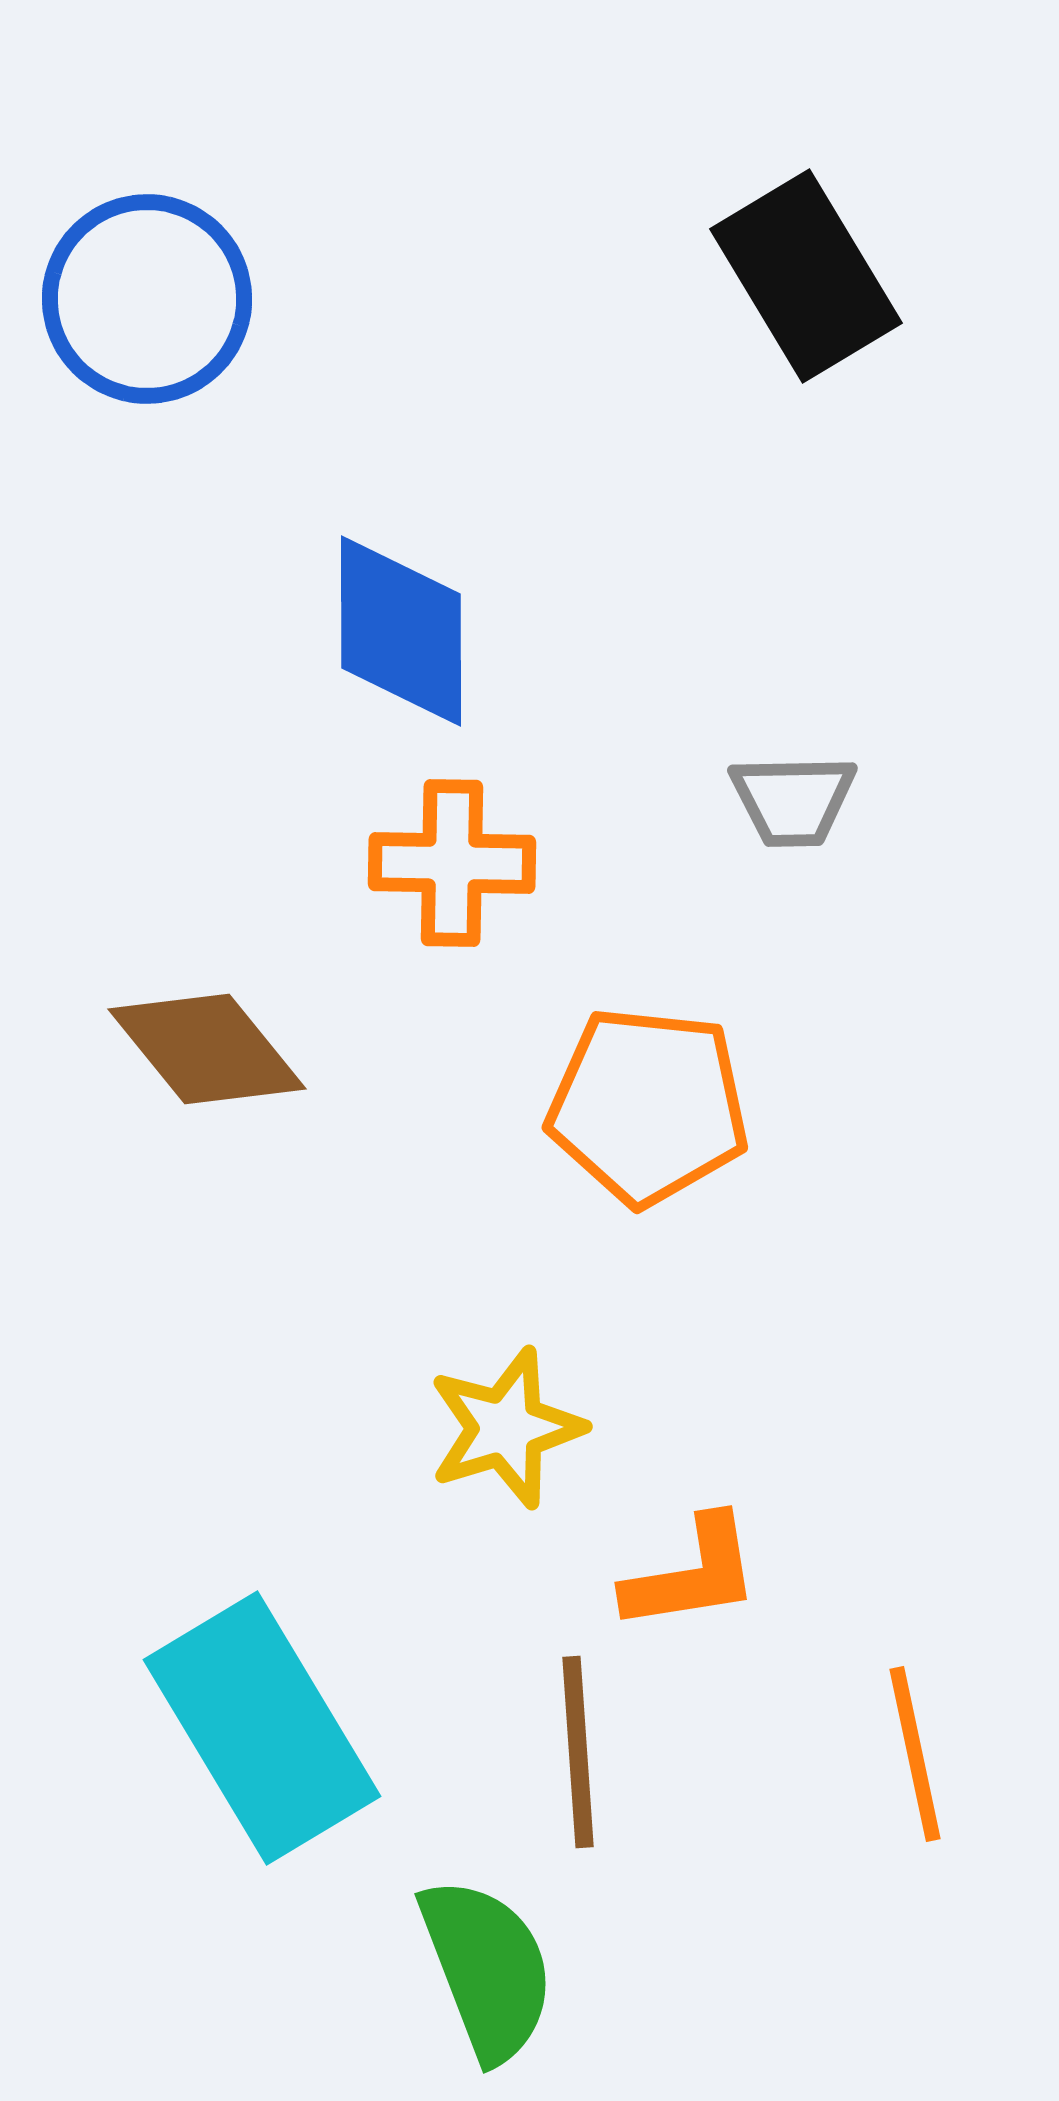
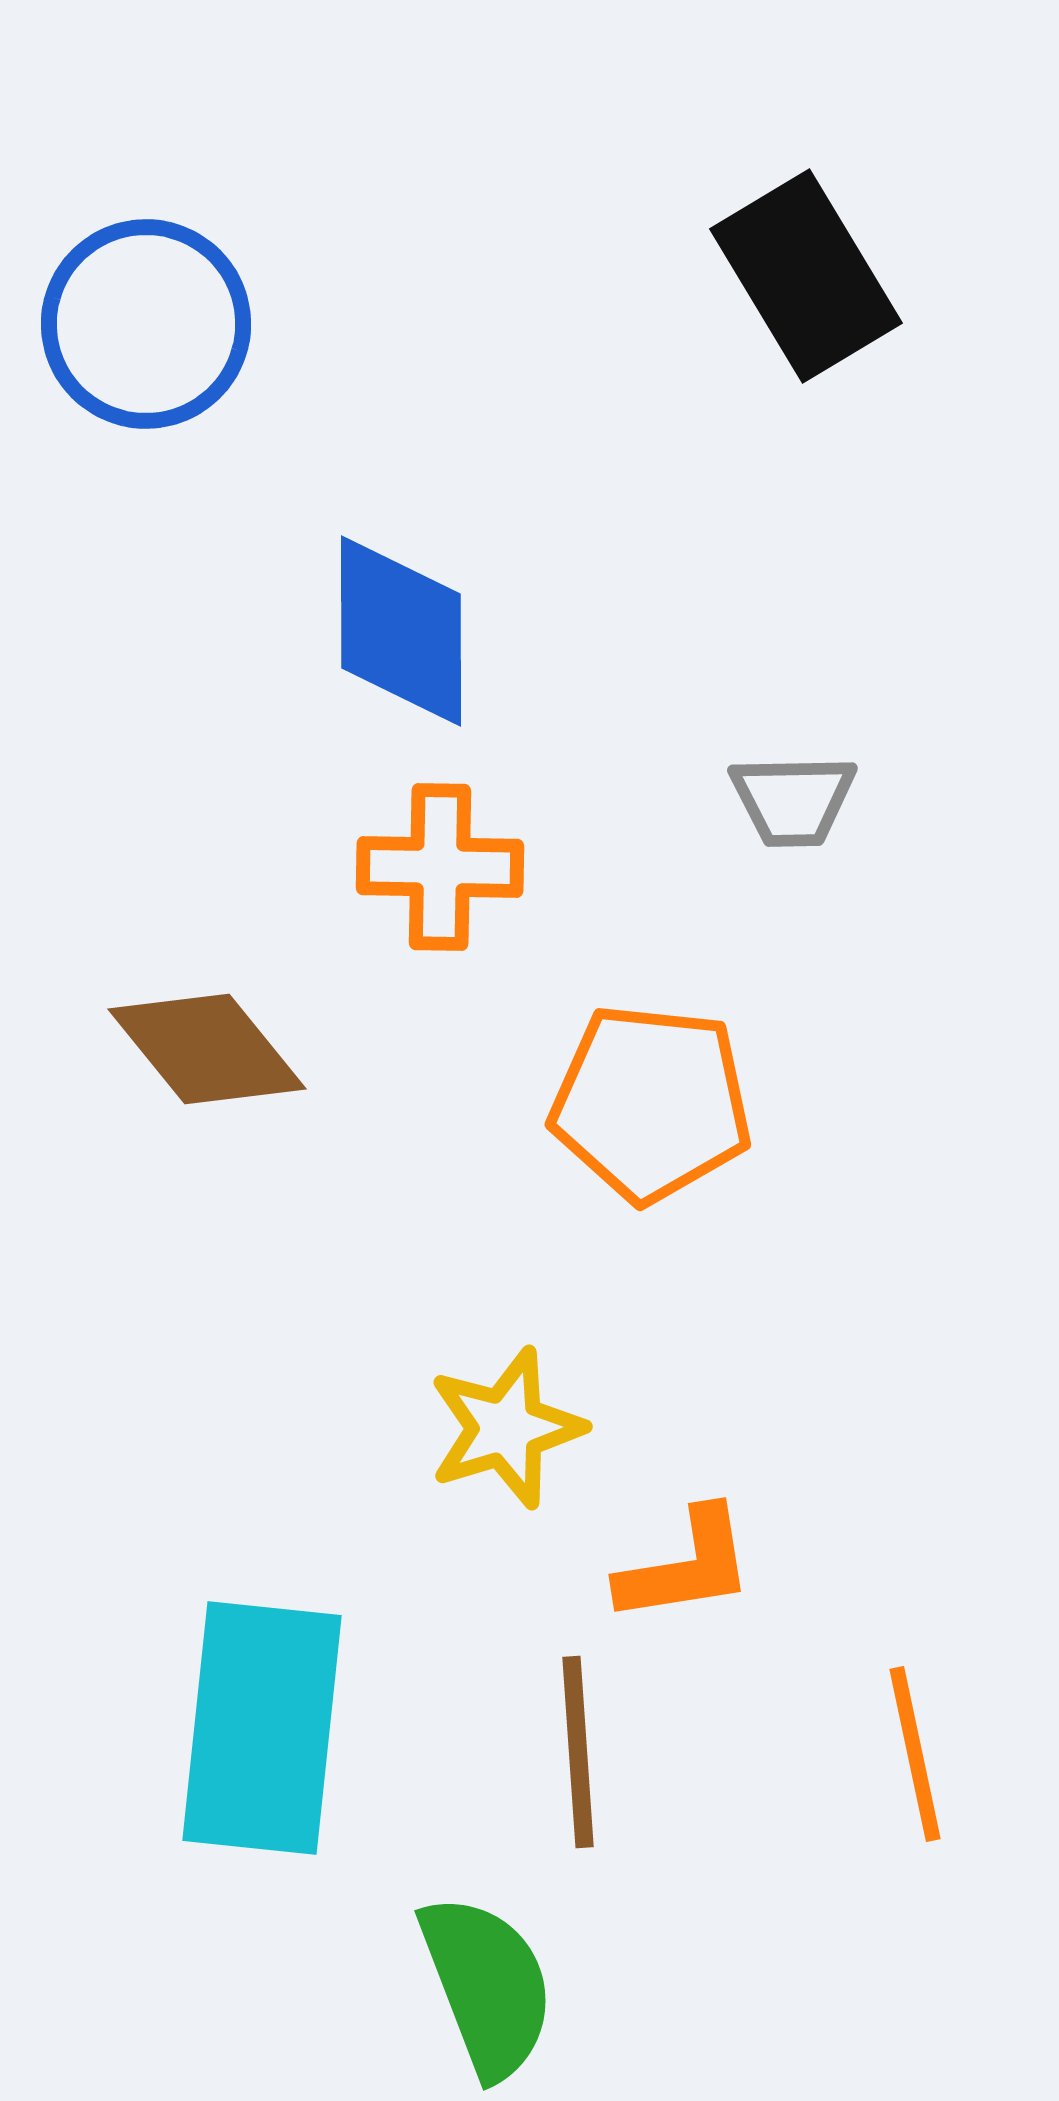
blue circle: moved 1 px left, 25 px down
orange cross: moved 12 px left, 4 px down
orange pentagon: moved 3 px right, 3 px up
orange L-shape: moved 6 px left, 8 px up
cyan rectangle: rotated 37 degrees clockwise
green semicircle: moved 17 px down
